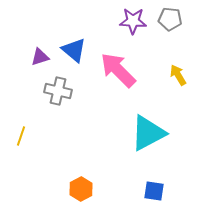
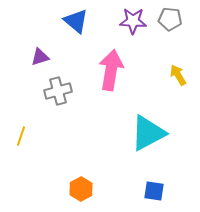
blue triangle: moved 2 px right, 29 px up
pink arrow: moved 7 px left; rotated 54 degrees clockwise
gray cross: rotated 28 degrees counterclockwise
